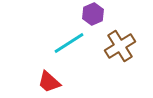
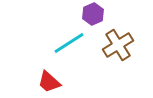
brown cross: moved 2 px left, 1 px up
